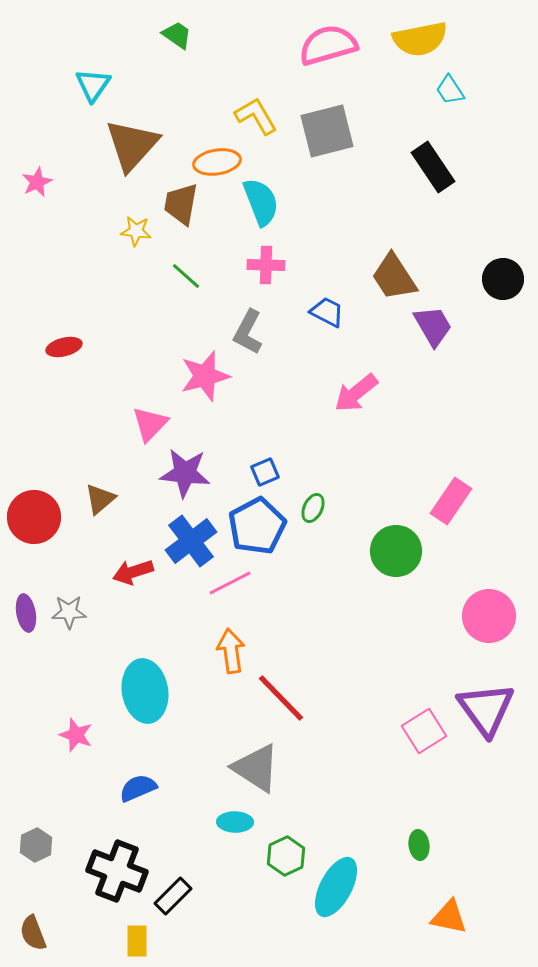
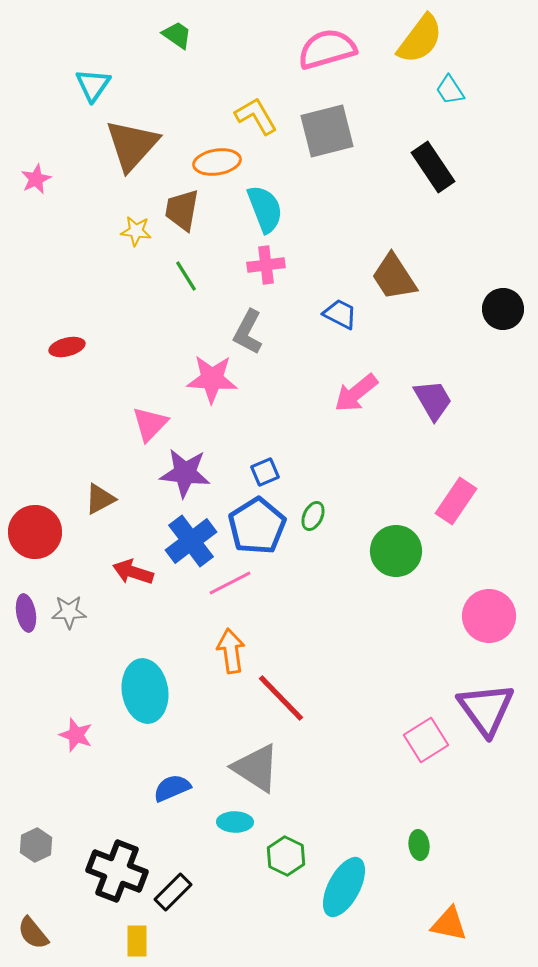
yellow semicircle at (420, 39): rotated 42 degrees counterclockwise
pink semicircle at (328, 45): moved 1 px left, 4 px down
pink star at (37, 182): moved 1 px left, 3 px up
cyan semicircle at (261, 202): moved 4 px right, 7 px down
brown trapezoid at (181, 204): moved 1 px right, 6 px down
pink cross at (266, 265): rotated 9 degrees counterclockwise
green line at (186, 276): rotated 16 degrees clockwise
black circle at (503, 279): moved 30 px down
blue trapezoid at (327, 312): moved 13 px right, 2 px down
purple trapezoid at (433, 326): moved 74 px down
red ellipse at (64, 347): moved 3 px right
pink star at (205, 376): moved 7 px right, 3 px down; rotated 18 degrees clockwise
brown triangle at (100, 499): rotated 12 degrees clockwise
pink rectangle at (451, 501): moved 5 px right
green ellipse at (313, 508): moved 8 px down
red circle at (34, 517): moved 1 px right, 15 px down
blue pentagon at (257, 526): rotated 4 degrees counterclockwise
red arrow at (133, 572): rotated 36 degrees clockwise
pink square at (424, 731): moved 2 px right, 9 px down
blue semicircle at (138, 788): moved 34 px right
green hexagon at (286, 856): rotated 9 degrees counterclockwise
cyan ellipse at (336, 887): moved 8 px right
black rectangle at (173, 896): moved 4 px up
orange triangle at (449, 917): moved 7 px down
brown semicircle at (33, 933): rotated 18 degrees counterclockwise
